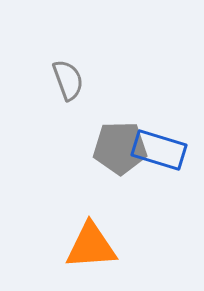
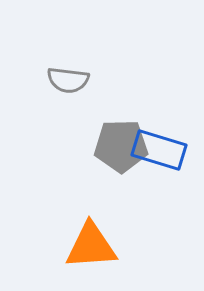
gray semicircle: rotated 117 degrees clockwise
gray pentagon: moved 1 px right, 2 px up
